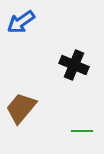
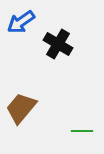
black cross: moved 16 px left, 21 px up; rotated 8 degrees clockwise
